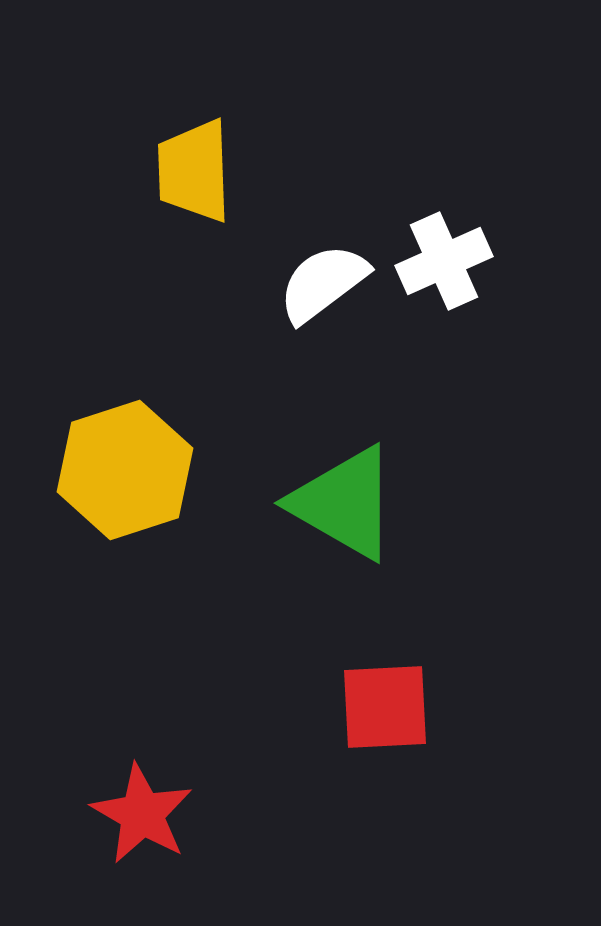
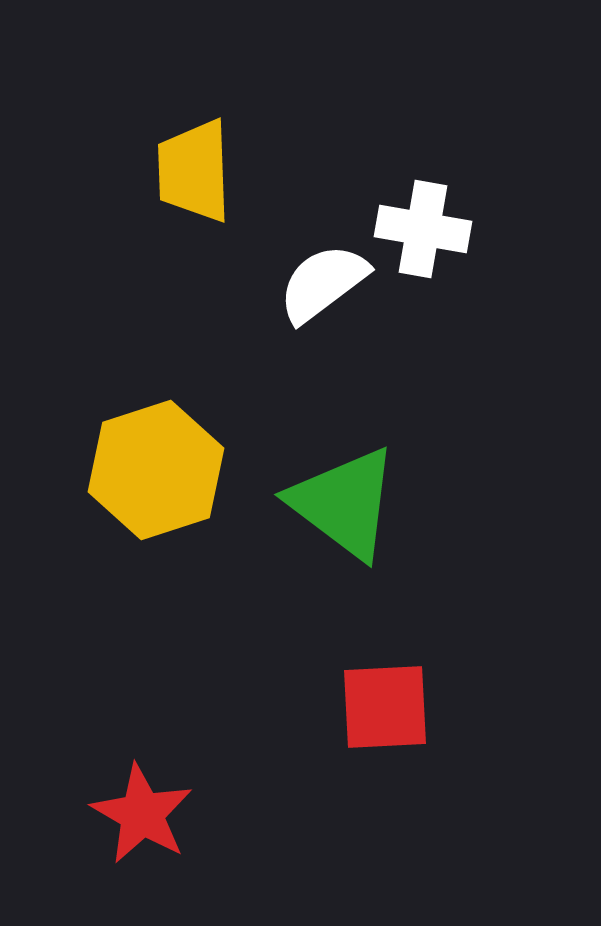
white cross: moved 21 px left, 32 px up; rotated 34 degrees clockwise
yellow hexagon: moved 31 px right
green triangle: rotated 7 degrees clockwise
